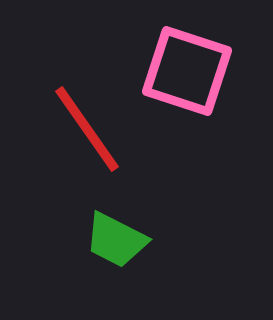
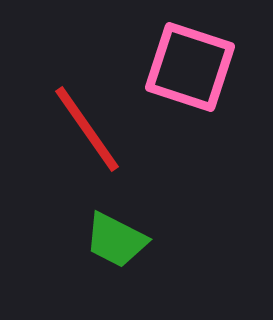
pink square: moved 3 px right, 4 px up
